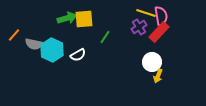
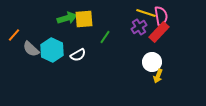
gray semicircle: moved 3 px left, 5 px down; rotated 30 degrees clockwise
